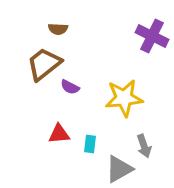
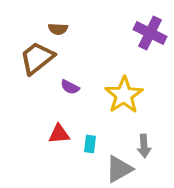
purple cross: moved 2 px left, 3 px up
brown trapezoid: moved 7 px left, 6 px up
yellow star: moved 3 px up; rotated 27 degrees counterclockwise
gray arrow: rotated 15 degrees clockwise
